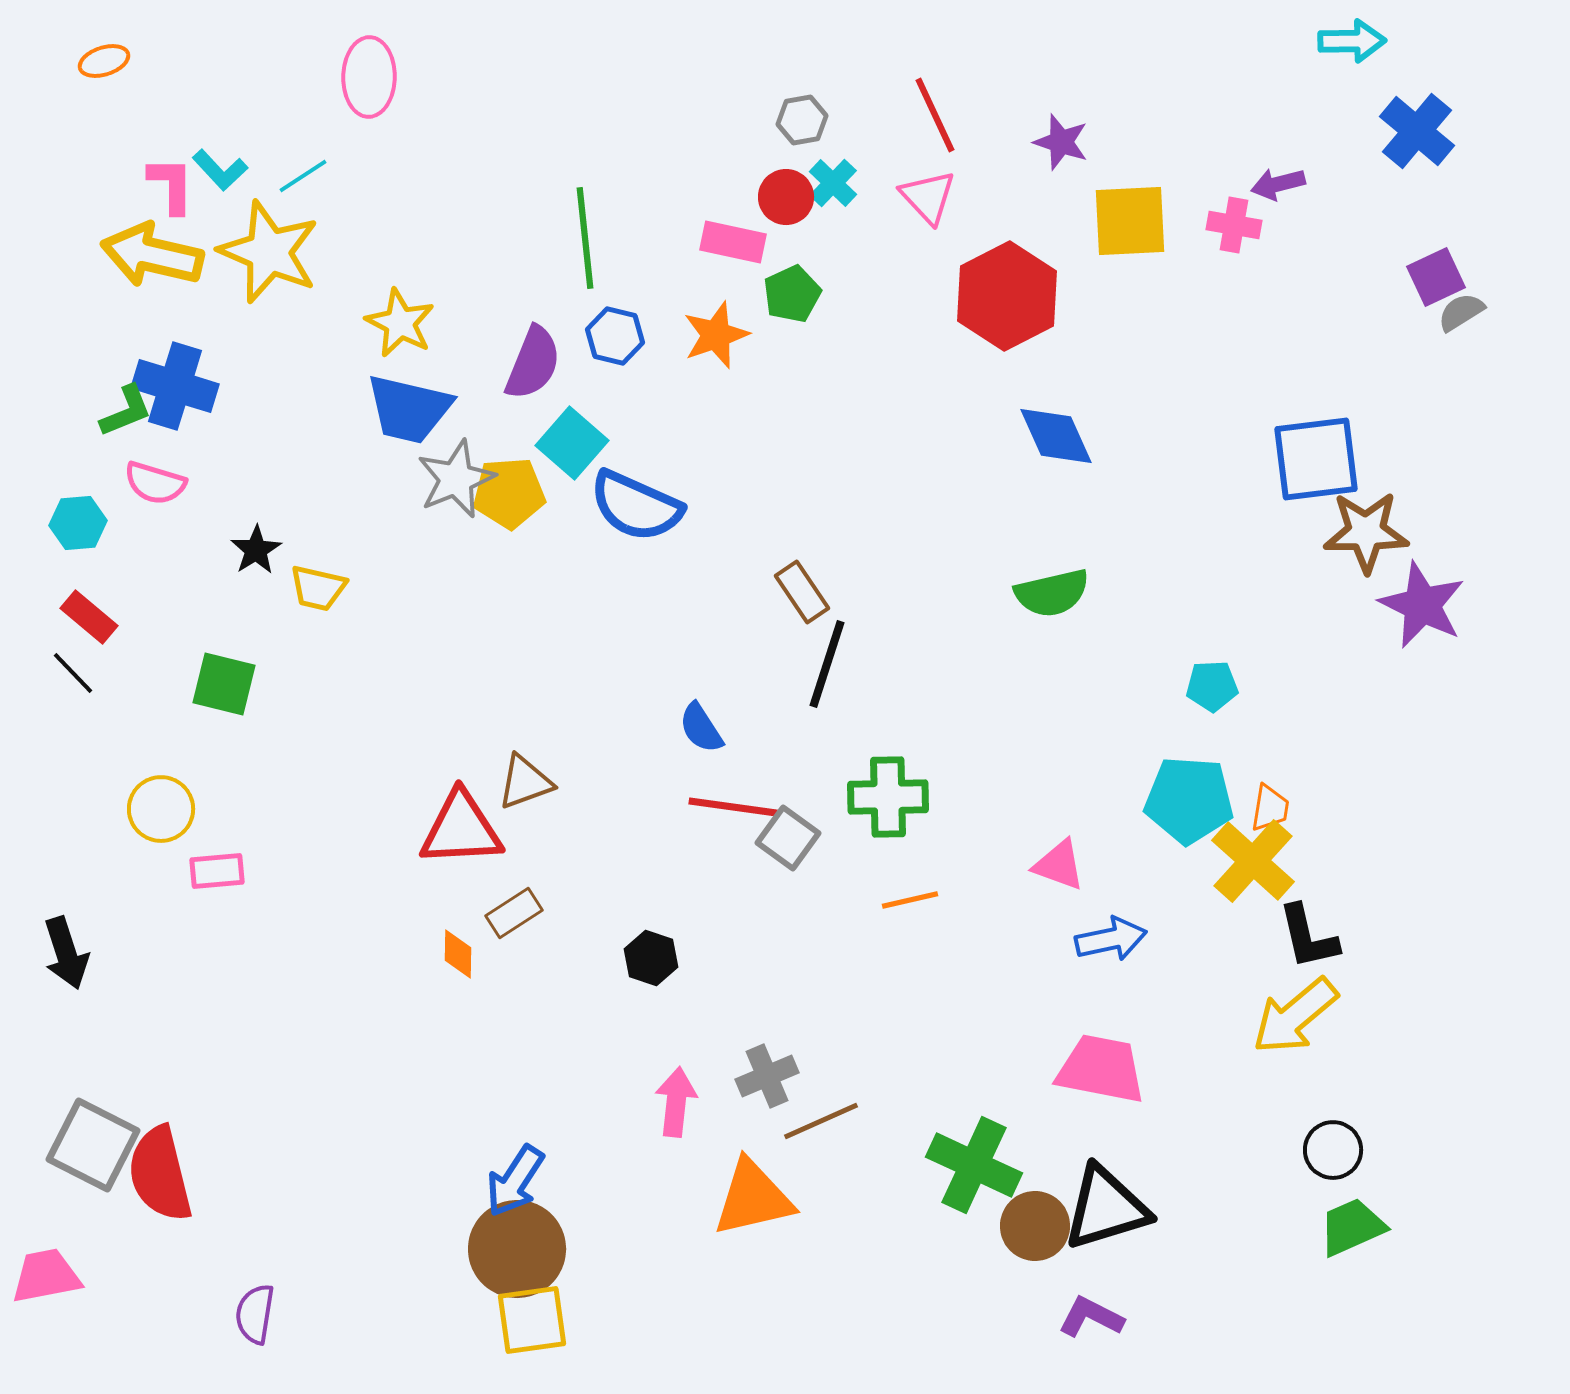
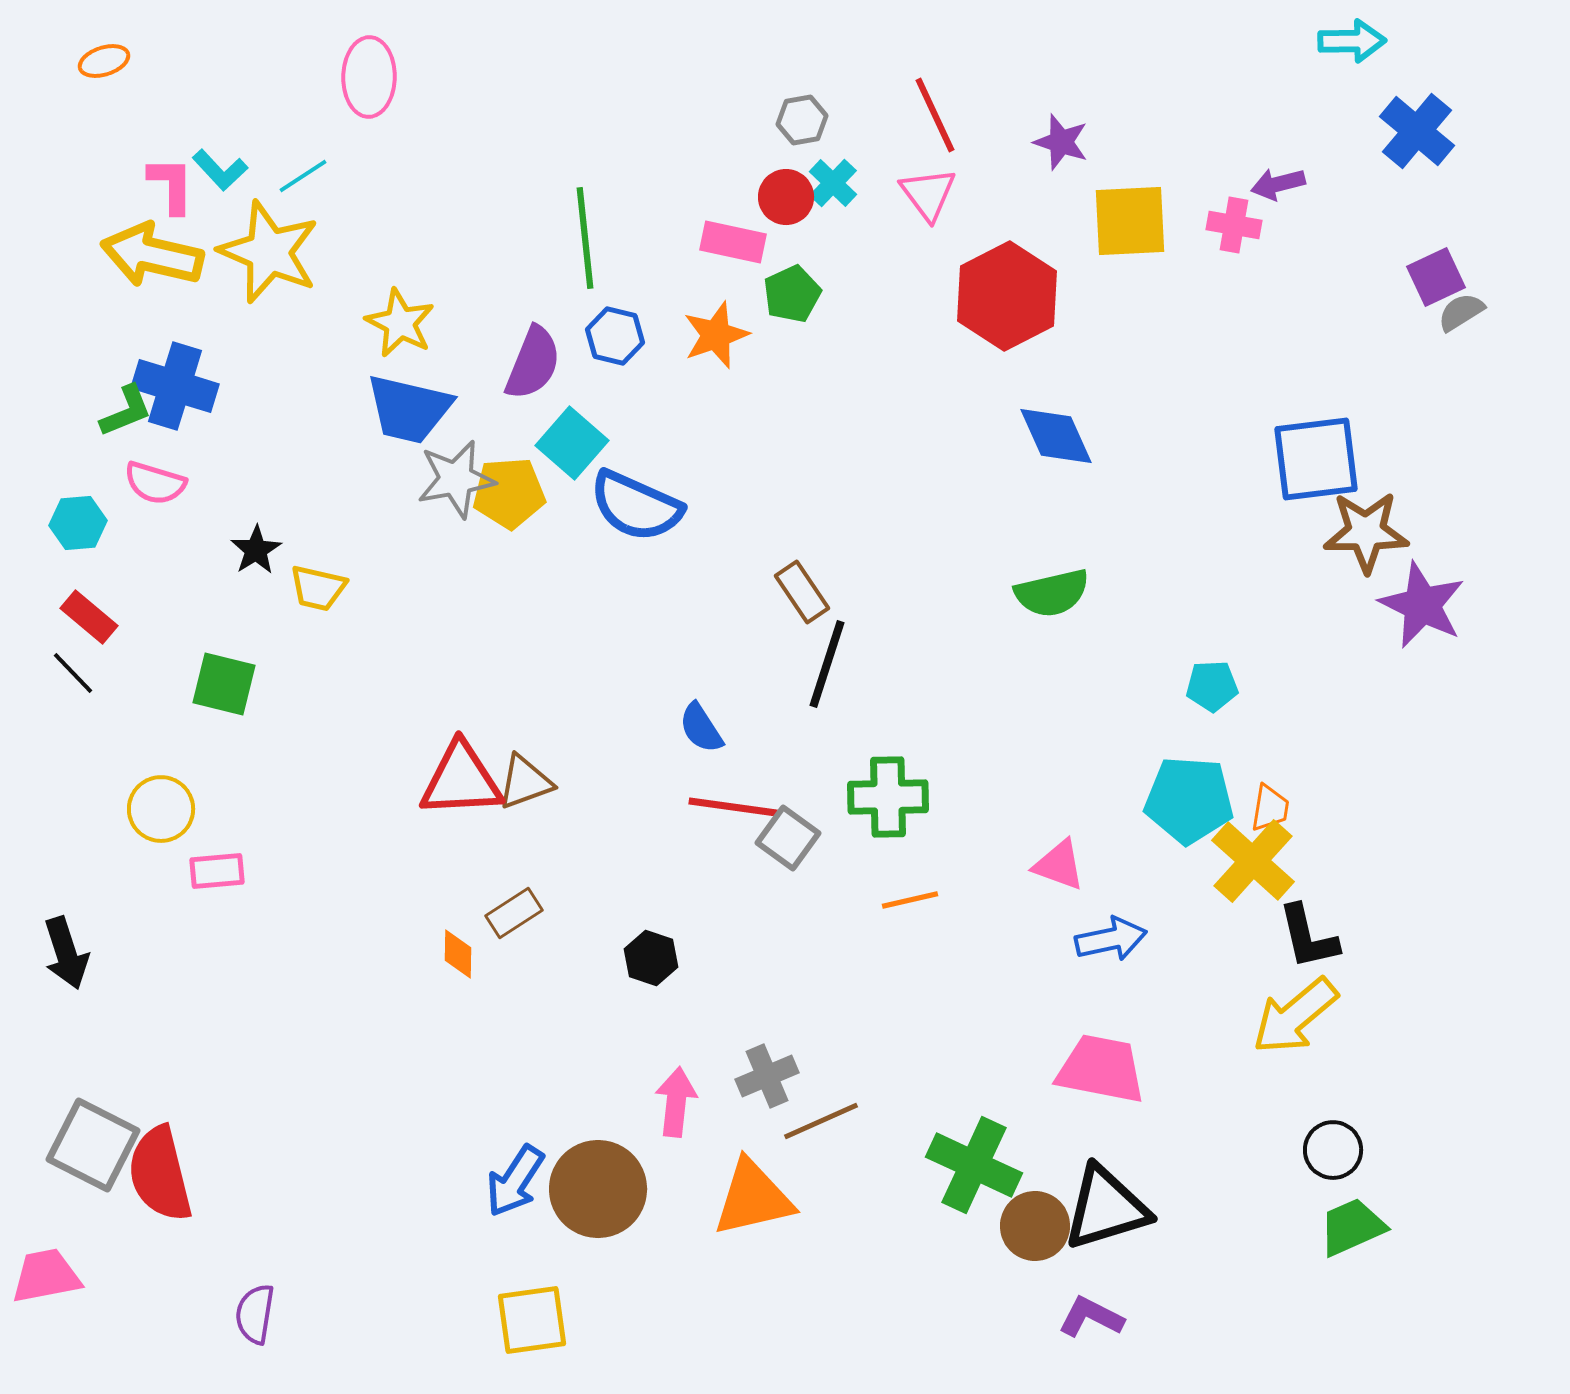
pink triangle at (928, 197): moved 3 px up; rotated 6 degrees clockwise
gray star at (456, 479): rotated 12 degrees clockwise
red triangle at (461, 829): moved 49 px up
brown circle at (517, 1249): moved 81 px right, 60 px up
